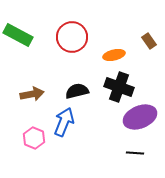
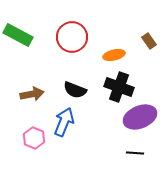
black semicircle: moved 2 px left, 1 px up; rotated 145 degrees counterclockwise
